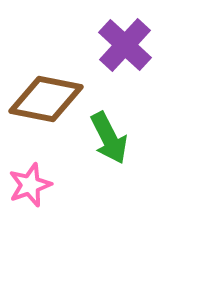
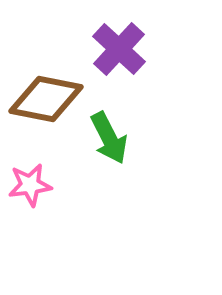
purple cross: moved 6 px left, 4 px down
pink star: rotated 12 degrees clockwise
